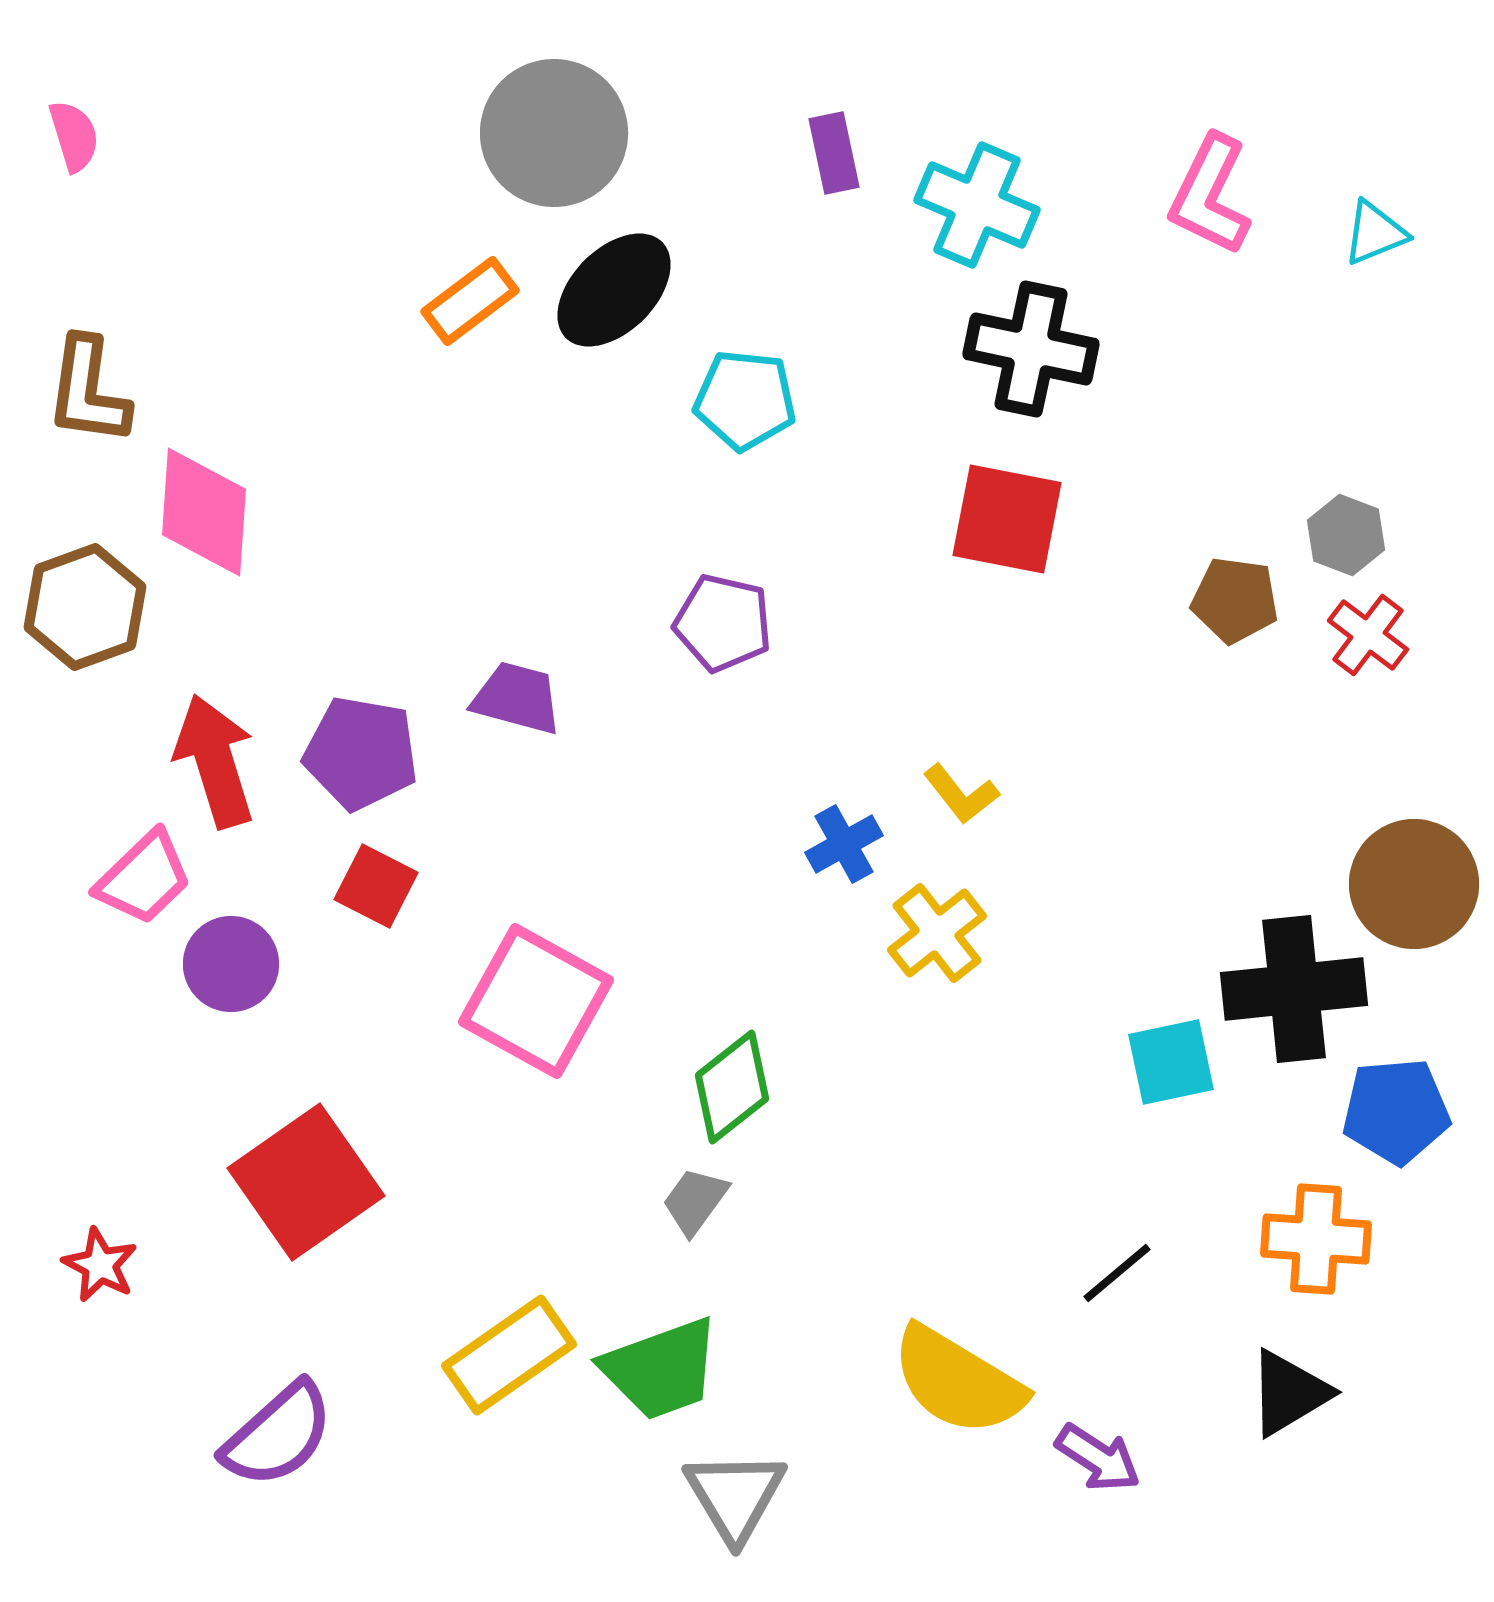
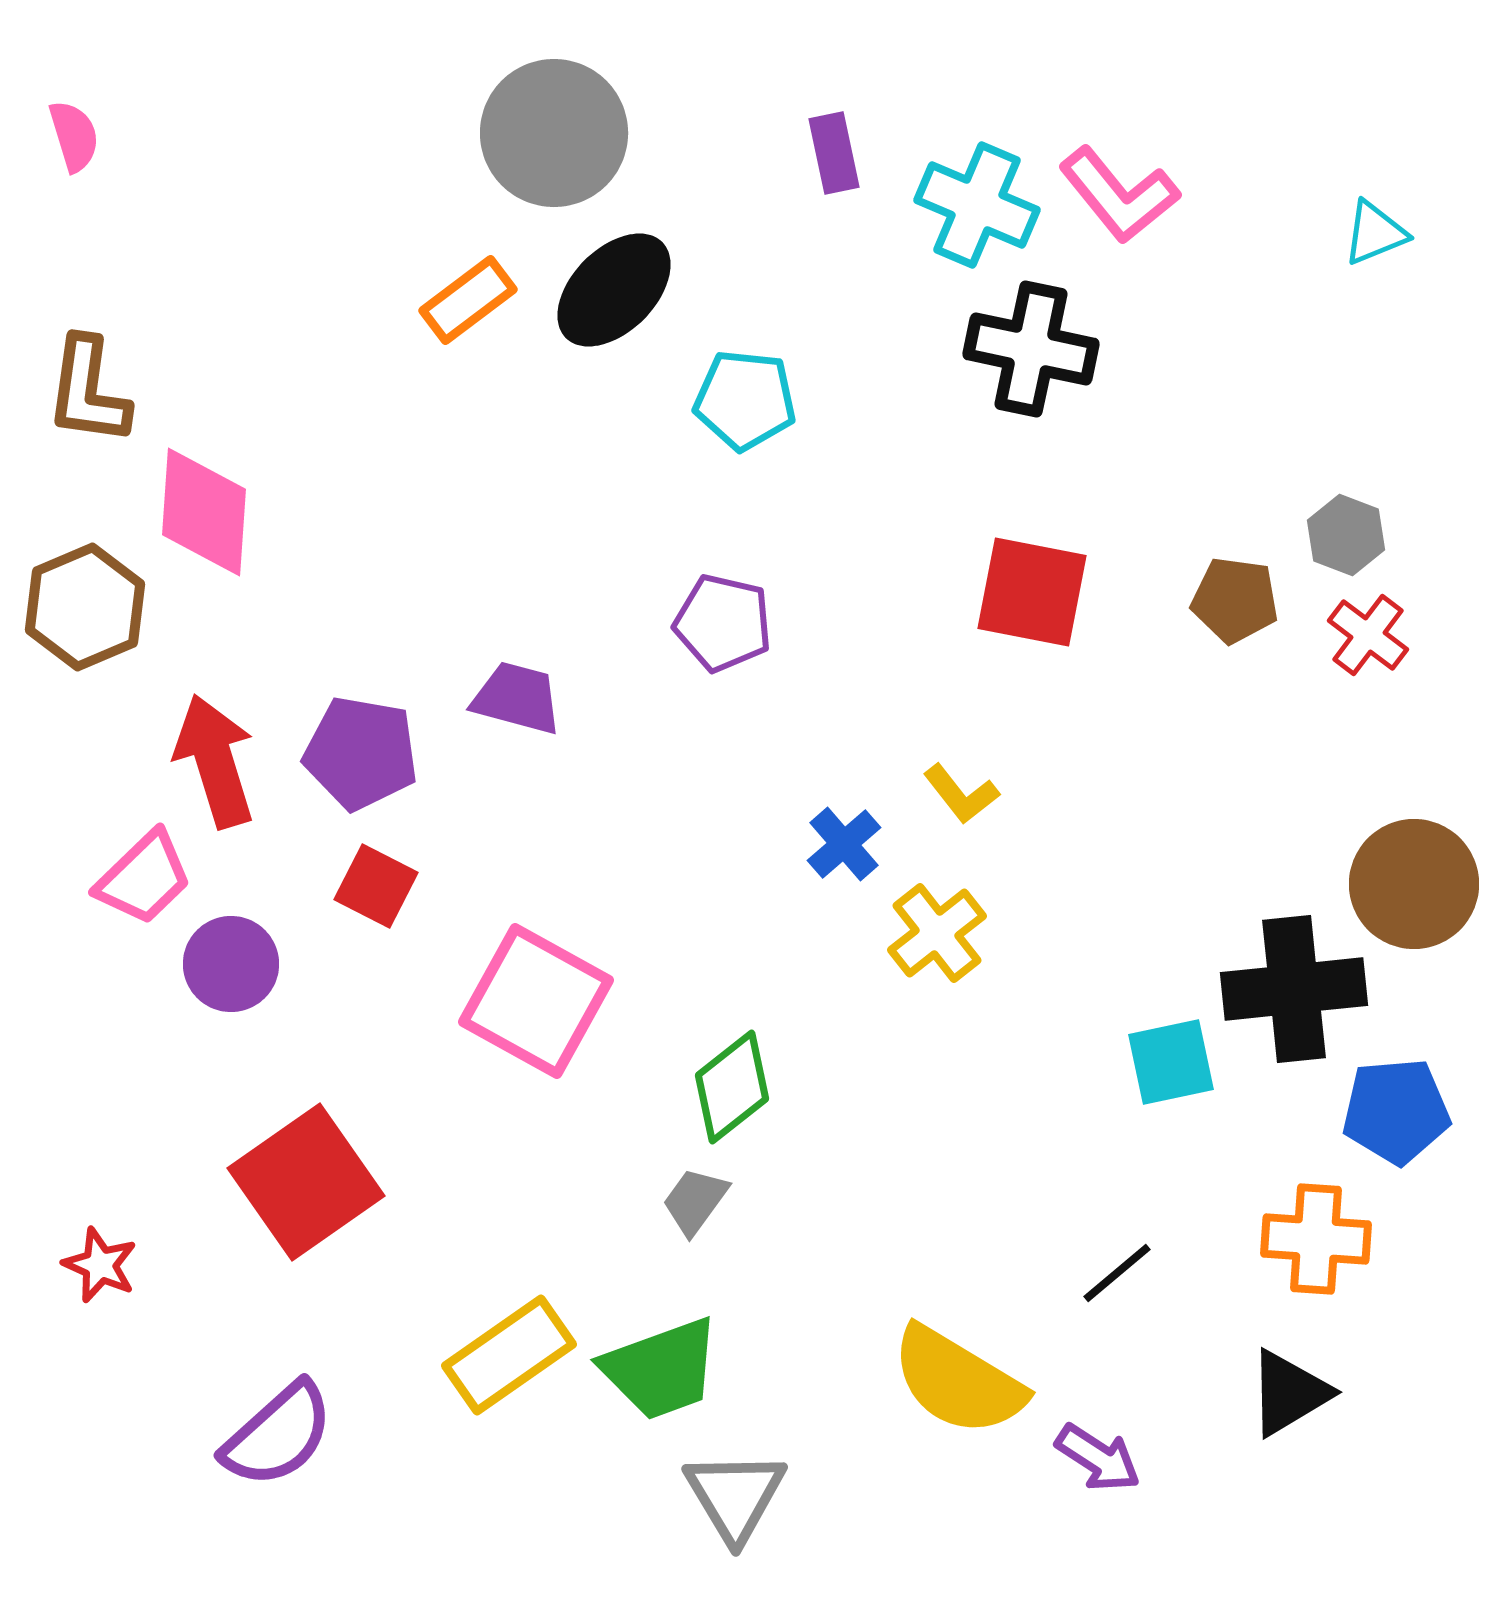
pink L-shape at (1210, 195): moved 91 px left; rotated 65 degrees counterclockwise
orange rectangle at (470, 301): moved 2 px left, 1 px up
red square at (1007, 519): moved 25 px right, 73 px down
brown hexagon at (85, 607): rotated 3 degrees counterclockwise
blue cross at (844, 844): rotated 12 degrees counterclockwise
red star at (100, 1265): rotated 4 degrees counterclockwise
